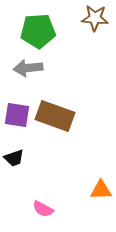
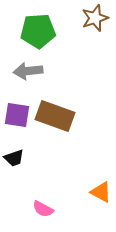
brown star: rotated 24 degrees counterclockwise
gray arrow: moved 3 px down
orange triangle: moved 2 px down; rotated 30 degrees clockwise
